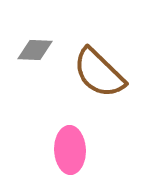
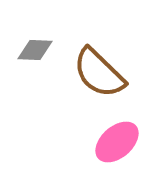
pink ellipse: moved 47 px right, 8 px up; rotated 51 degrees clockwise
